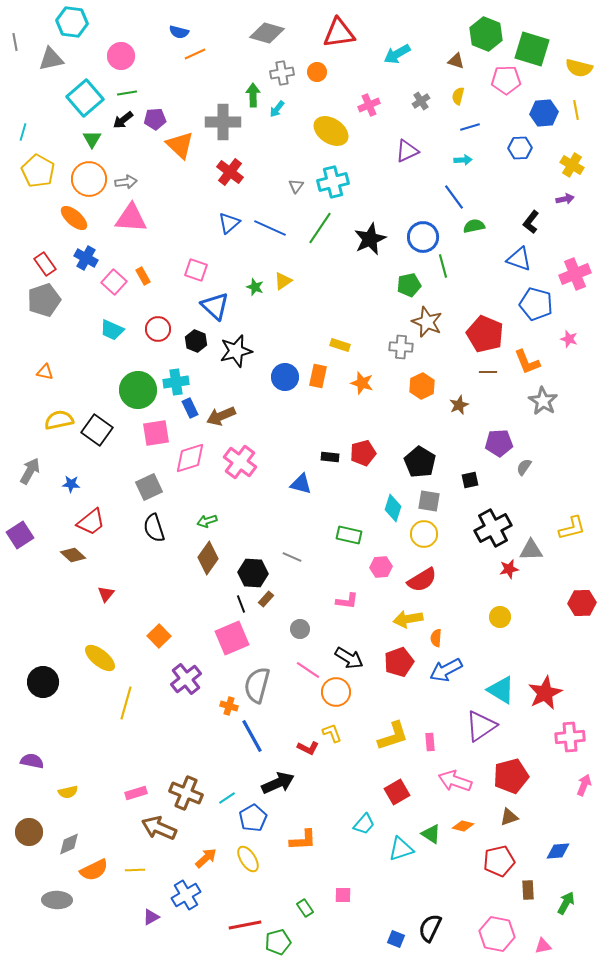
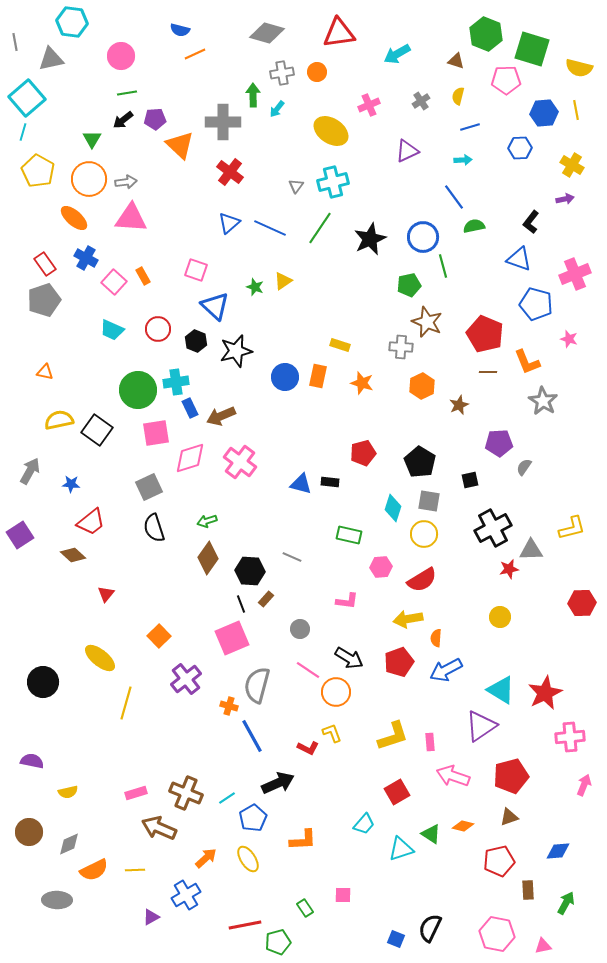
blue semicircle at (179, 32): moved 1 px right, 2 px up
cyan square at (85, 98): moved 58 px left
black rectangle at (330, 457): moved 25 px down
black hexagon at (253, 573): moved 3 px left, 2 px up
pink arrow at (455, 781): moved 2 px left, 5 px up
